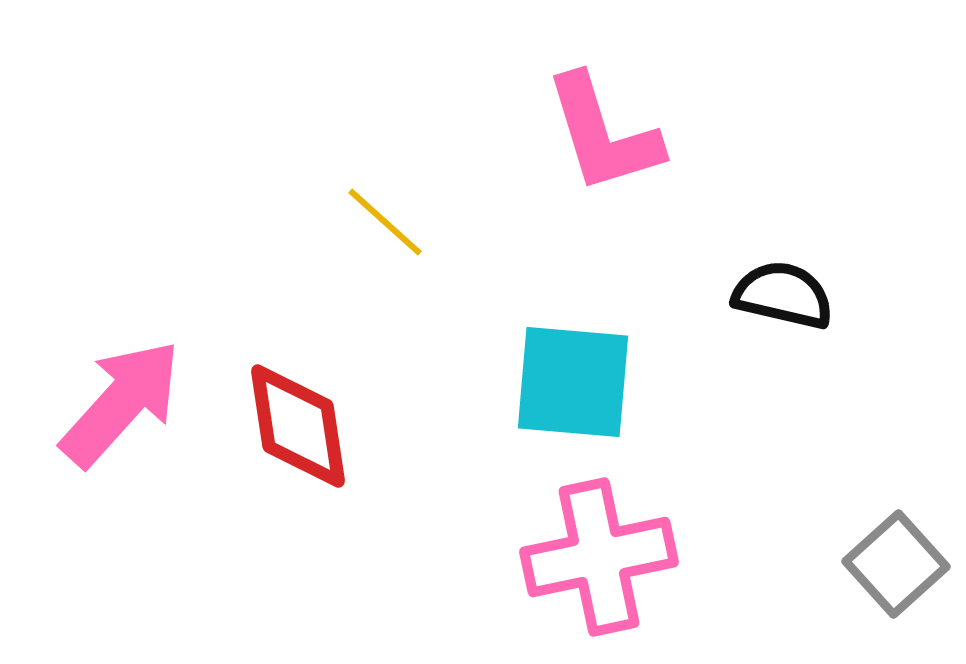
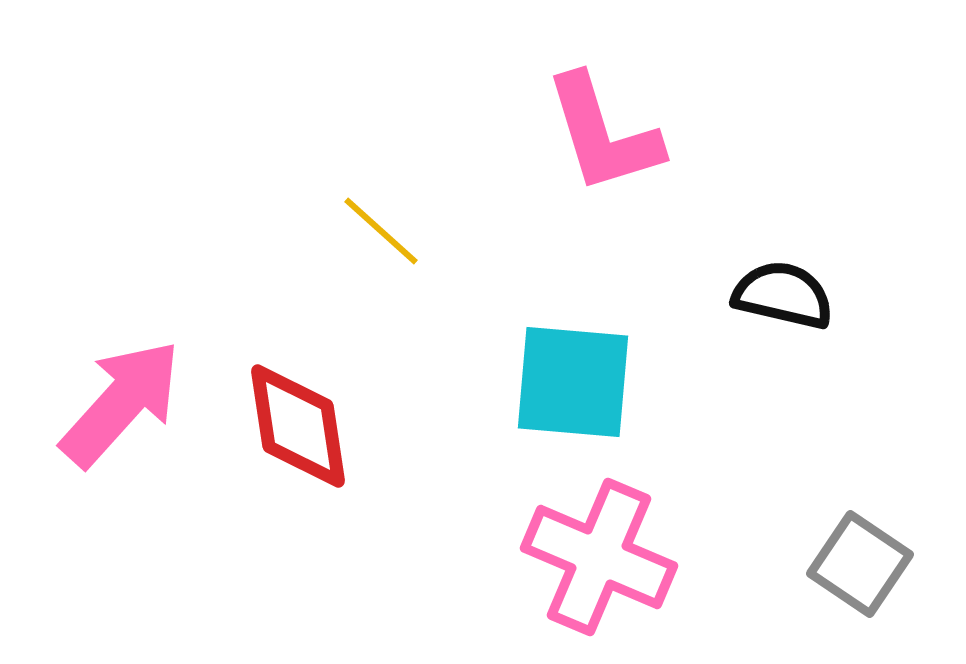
yellow line: moved 4 px left, 9 px down
pink cross: rotated 35 degrees clockwise
gray square: moved 36 px left; rotated 14 degrees counterclockwise
